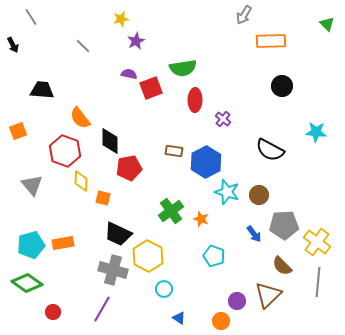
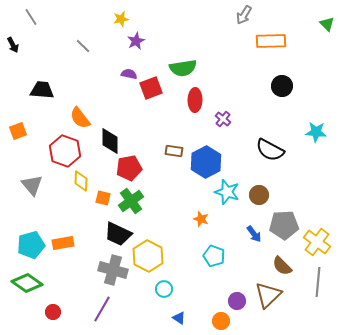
green cross at (171, 211): moved 40 px left, 10 px up
